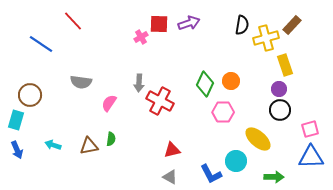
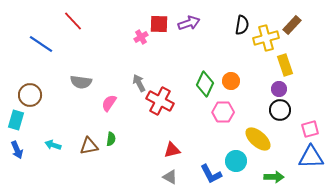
gray arrow: rotated 150 degrees clockwise
